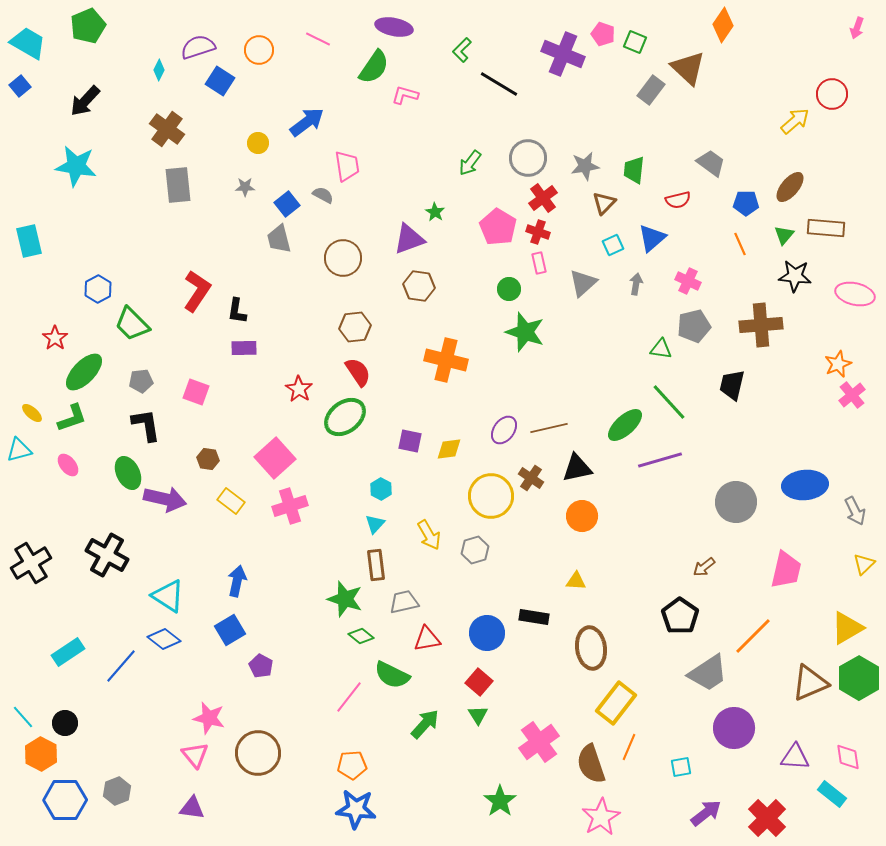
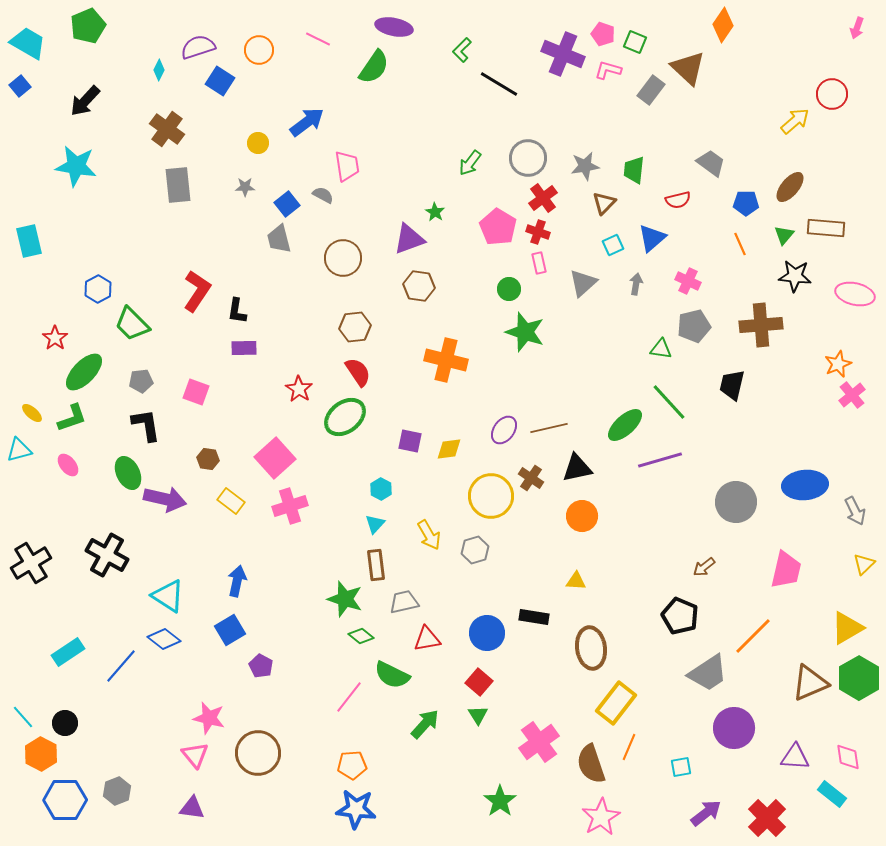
pink L-shape at (405, 95): moved 203 px right, 25 px up
black pentagon at (680, 616): rotated 12 degrees counterclockwise
